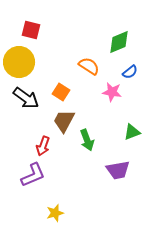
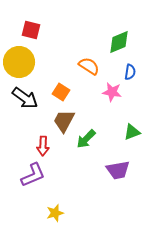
blue semicircle: rotated 42 degrees counterclockwise
black arrow: moved 1 px left
green arrow: moved 1 px left, 1 px up; rotated 65 degrees clockwise
red arrow: rotated 18 degrees counterclockwise
